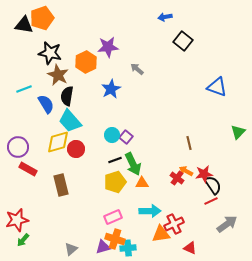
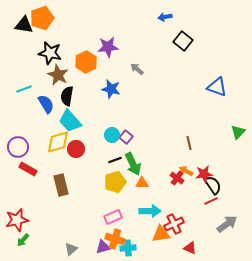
blue star at (111, 89): rotated 30 degrees counterclockwise
